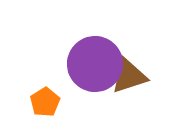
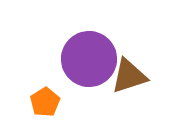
purple circle: moved 6 px left, 5 px up
